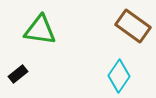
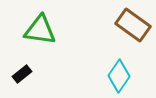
brown rectangle: moved 1 px up
black rectangle: moved 4 px right
